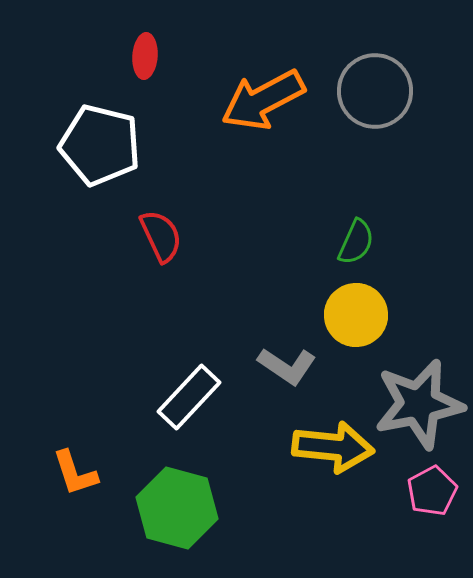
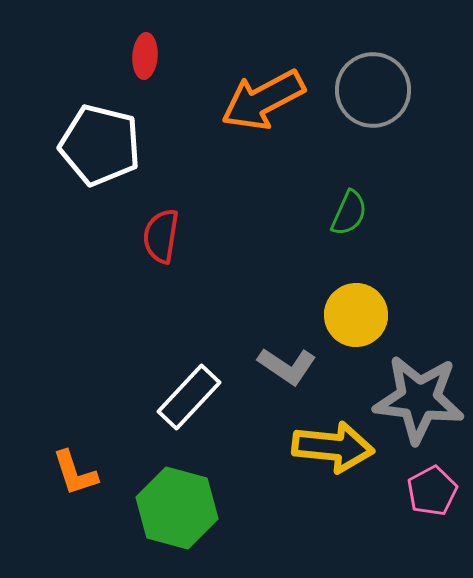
gray circle: moved 2 px left, 1 px up
red semicircle: rotated 146 degrees counterclockwise
green semicircle: moved 7 px left, 29 px up
gray star: moved 5 px up; rotated 18 degrees clockwise
